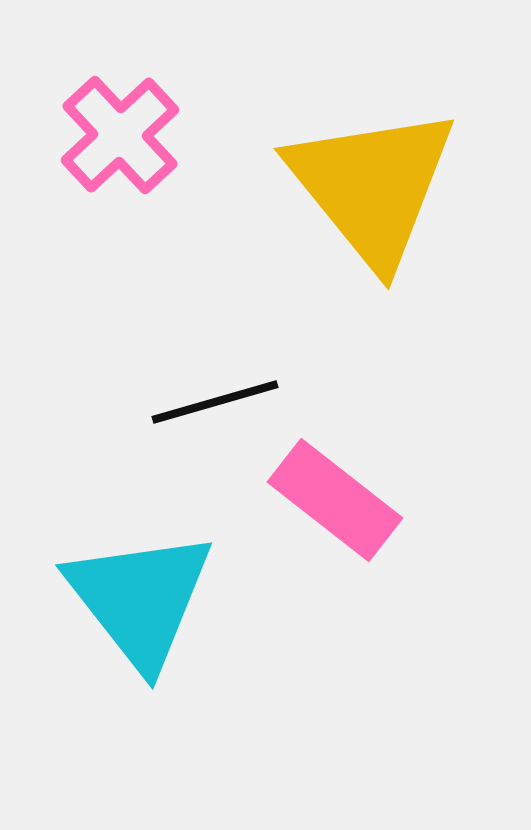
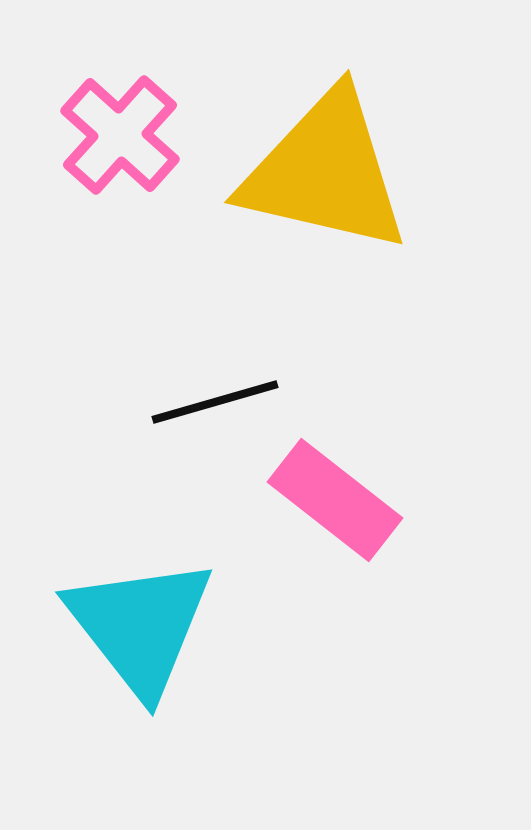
pink cross: rotated 5 degrees counterclockwise
yellow triangle: moved 47 px left, 14 px up; rotated 38 degrees counterclockwise
cyan triangle: moved 27 px down
